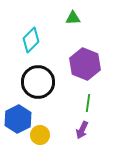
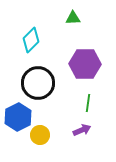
purple hexagon: rotated 20 degrees counterclockwise
black circle: moved 1 px down
blue hexagon: moved 2 px up
purple arrow: rotated 138 degrees counterclockwise
